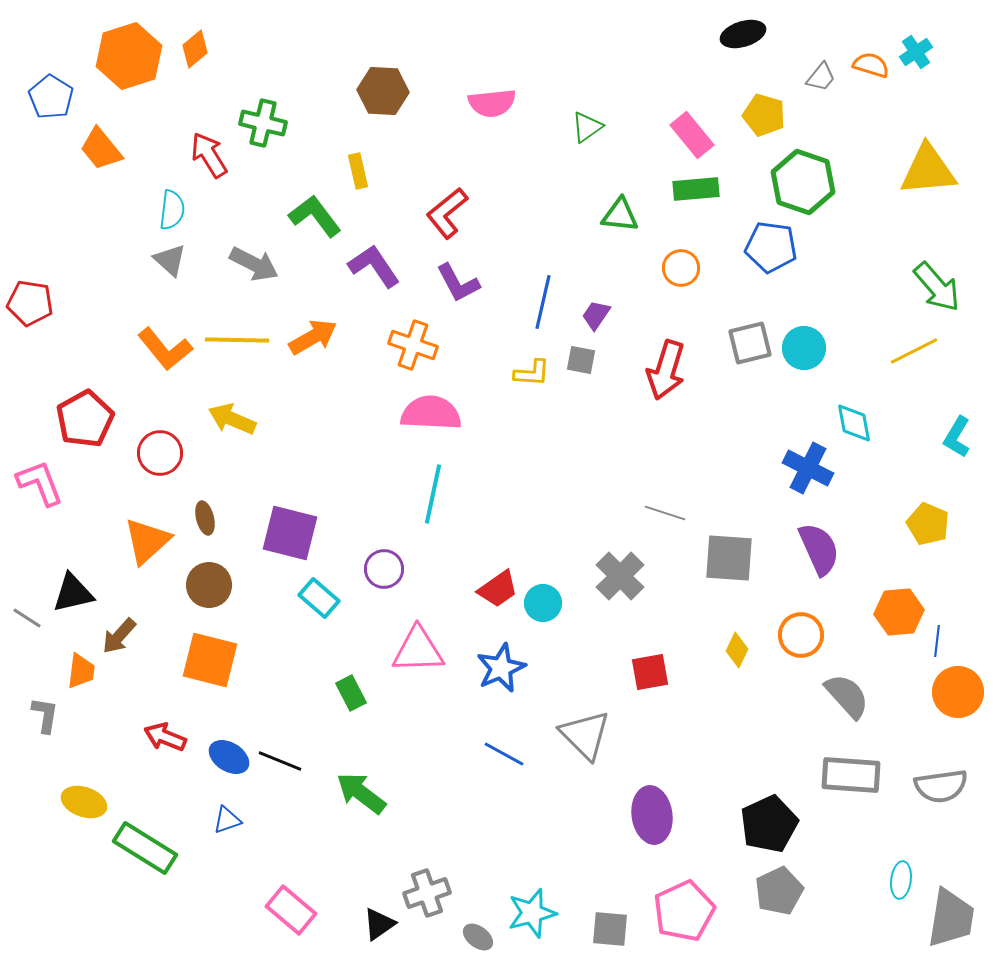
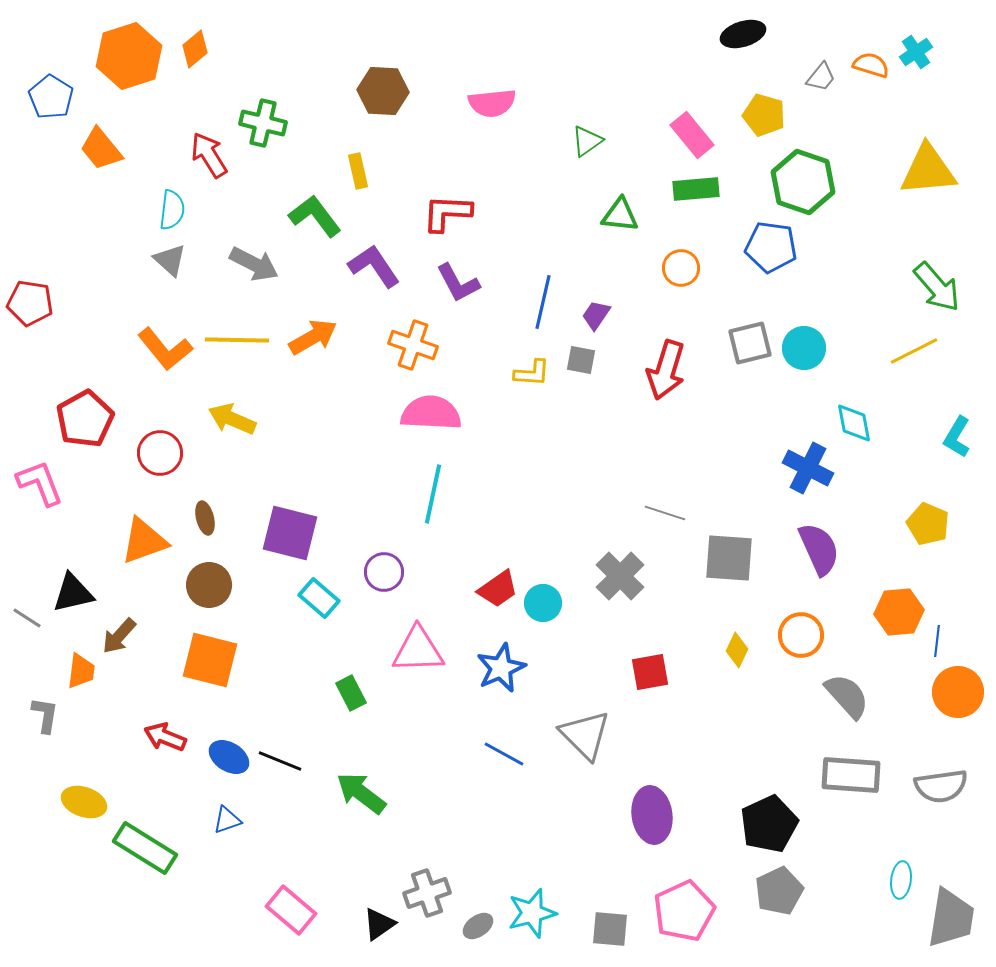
green triangle at (587, 127): moved 14 px down
red L-shape at (447, 213): rotated 42 degrees clockwise
orange triangle at (147, 541): moved 3 px left; rotated 22 degrees clockwise
purple circle at (384, 569): moved 3 px down
gray ellipse at (478, 937): moved 11 px up; rotated 72 degrees counterclockwise
